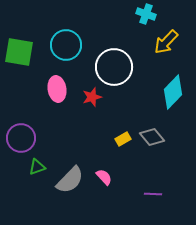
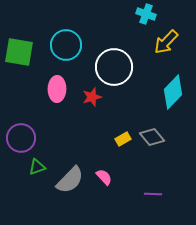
pink ellipse: rotated 10 degrees clockwise
